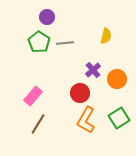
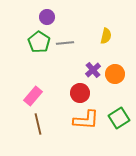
orange circle: moved 2 px left, 5 px up
orange L-shape: rotated 116 degrees counterclockwise
brown line: rotated 45 degrees counterclockwise
